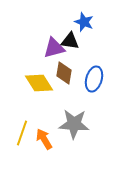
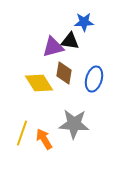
blue star: rotated 24 degrees counterclockwise
purple triangle: moved 1 px left, 1 px up
